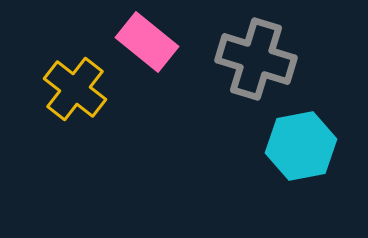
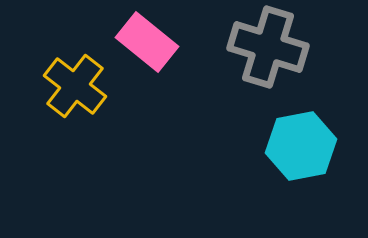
gray cross: moved 12 px right, 12 px up
yellow cross: moved 3 px up
